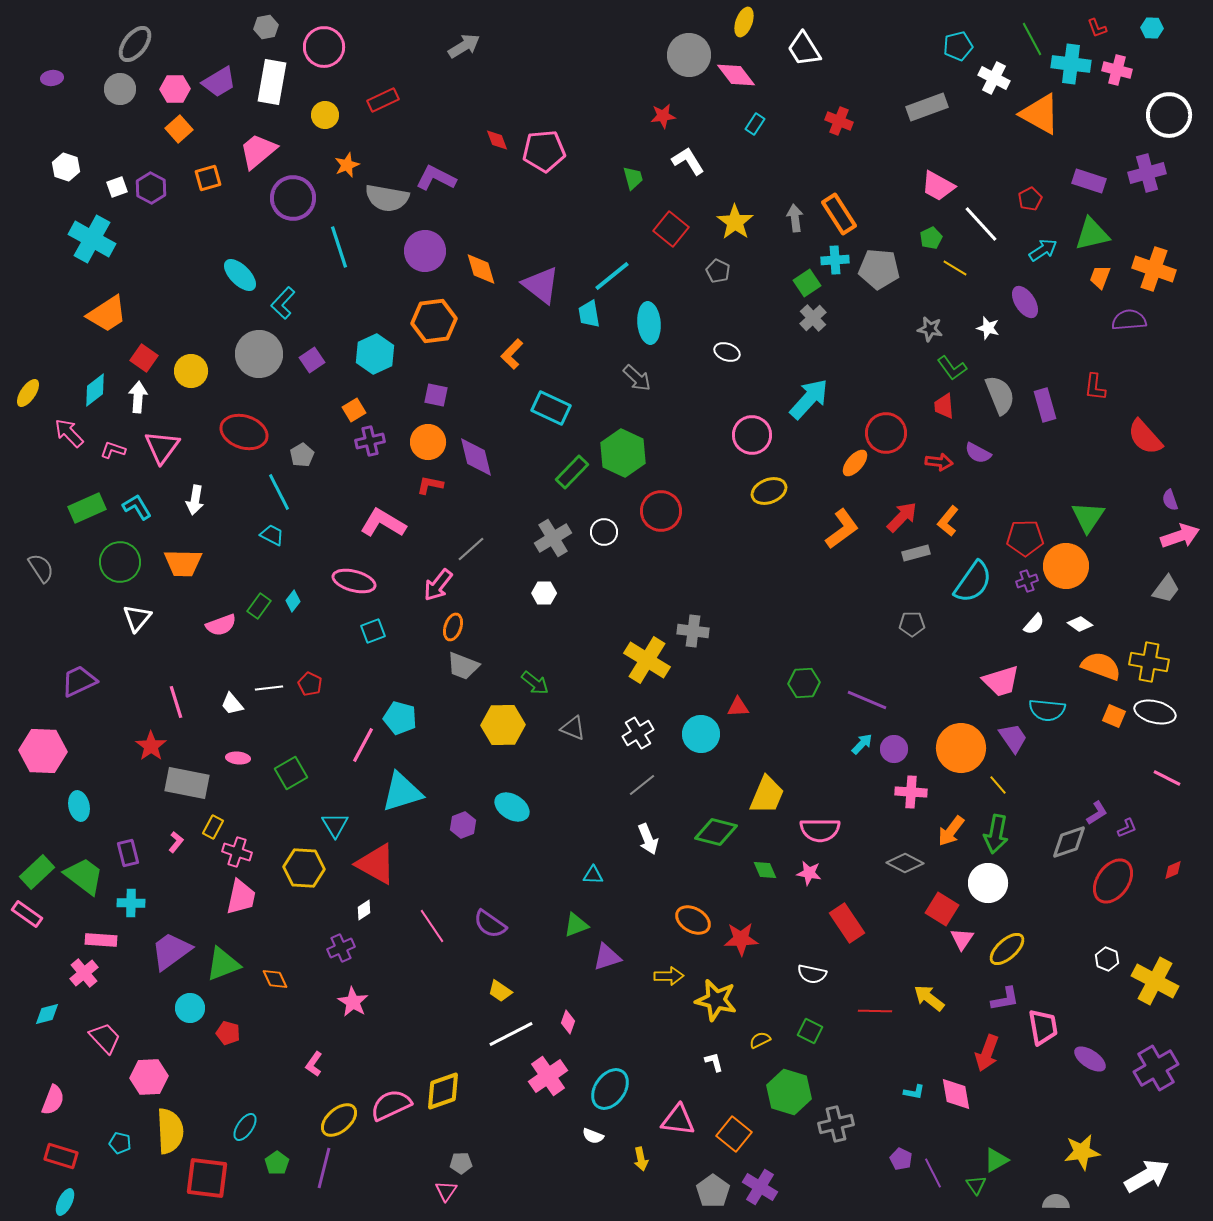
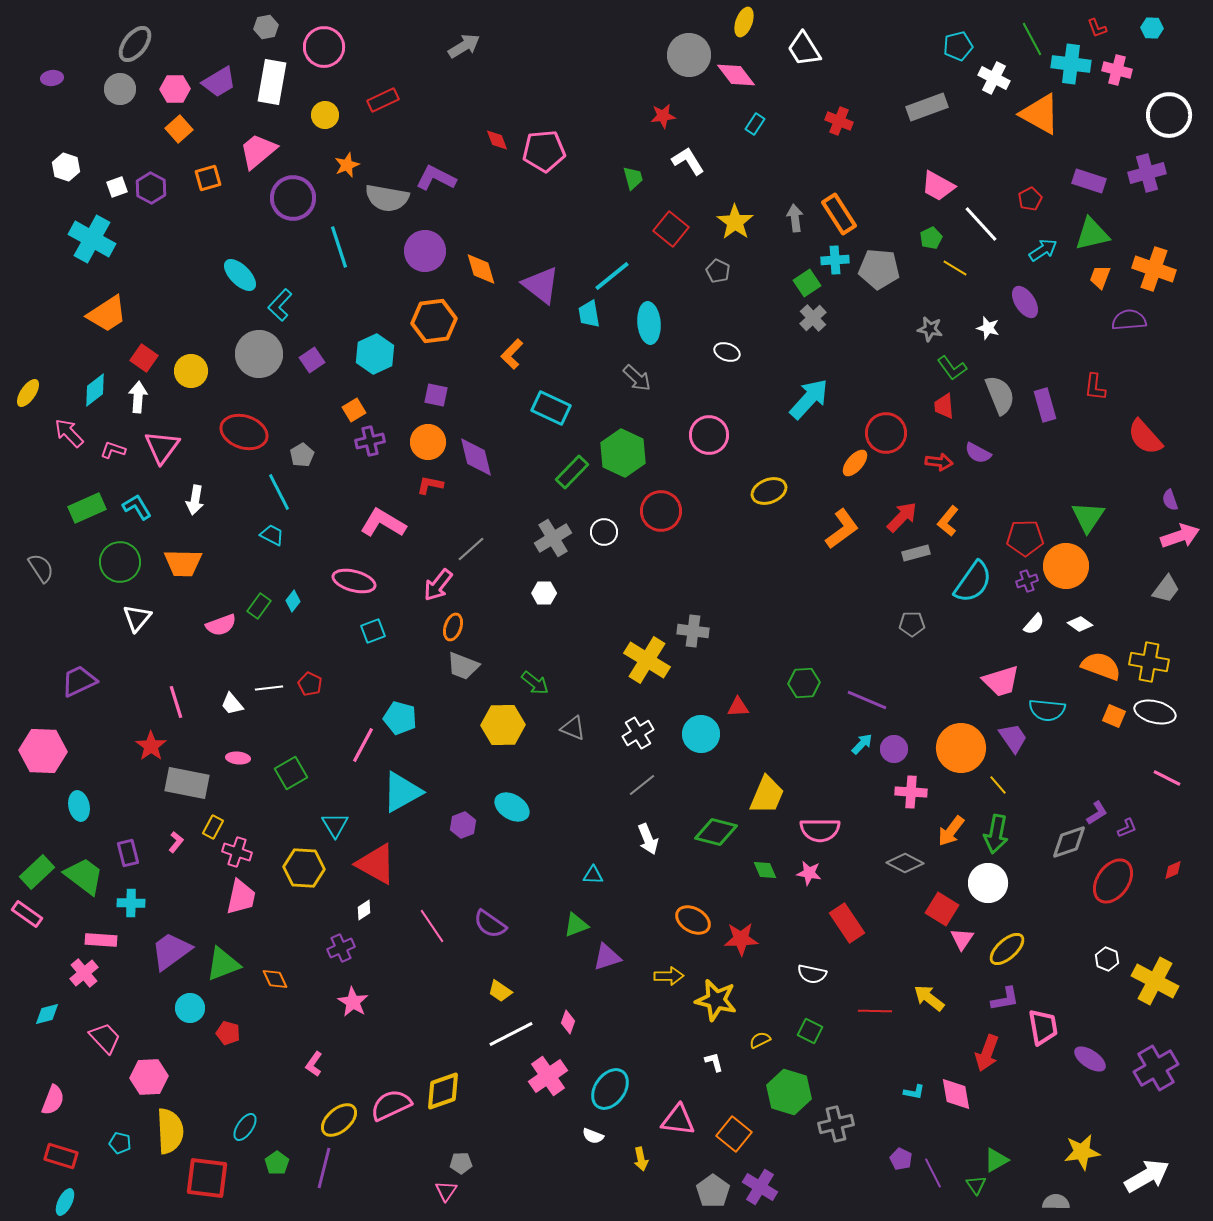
cyan L-shape at (283, 303): moved 3 px left, 2 px down
pink circle at (752, 435): moved 43 px left
cyan triangle at (402, 792): rotated 12 degrees counterclockwise
